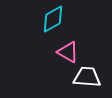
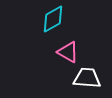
white trapezoid: moved 1 px down
